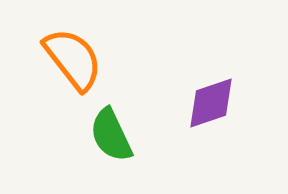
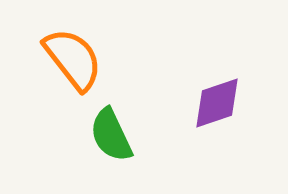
purple diamond: moved 6 px right
